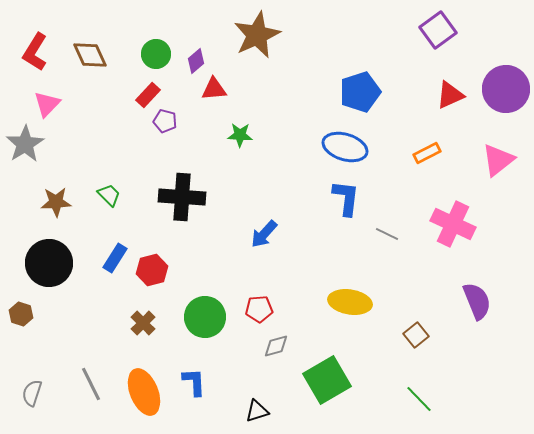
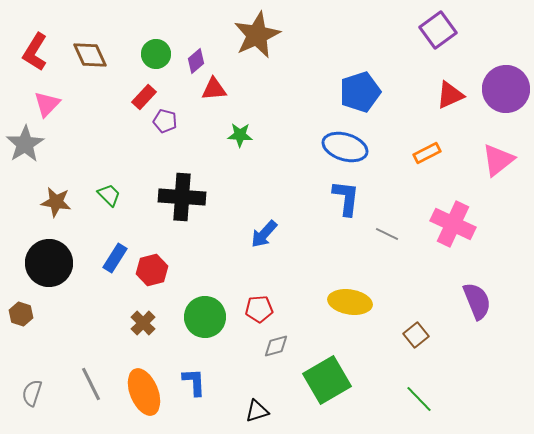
red rectangle at (148, 95): moved 4 px left, 2 px down
brown star at (56, 202): rotated 12 degrees clockwise
